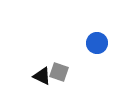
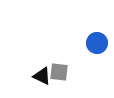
gray square: rotated 12 degrees counterclockwise
